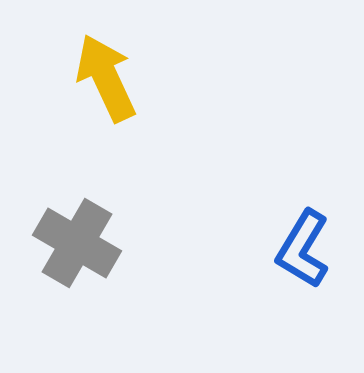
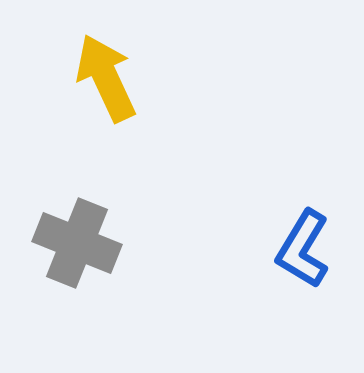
gray cross: rotated 8 degrees counterclockwise
